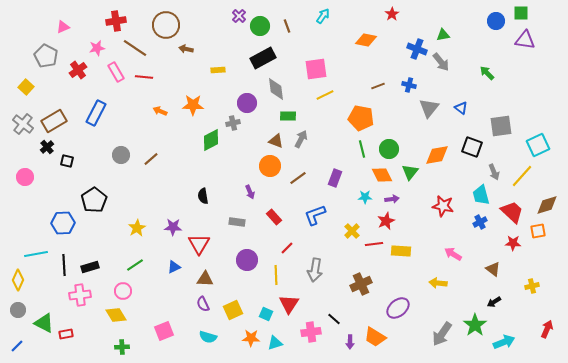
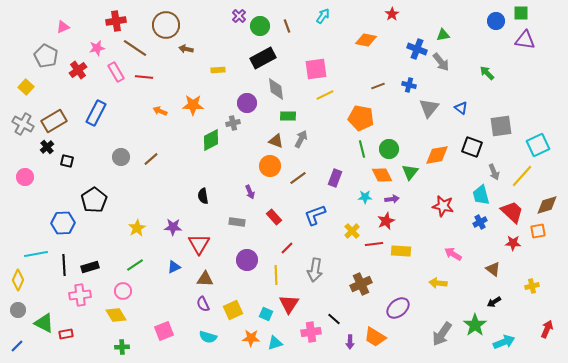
gray cross at (23, 124): rotated 10 degrees counterclockwise
gray circle at (121, 155): moved 2 px down
